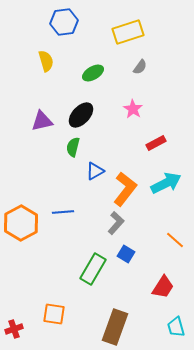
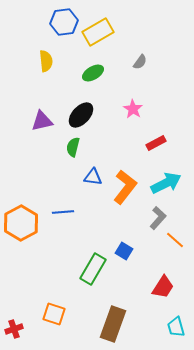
yellow rectangle: moved 30 px left; rotated 12 degrees counterclockwise
yellow semicircle: rotated 10 degrees clockwise
gray semicircle: moved 5 px up
blue triangle: moved 2 px left, 6 px down; rotated 36 degrees clockwise
orange L-shape: moved 2 px up
gray L-shape: moved 42 px right, 5 px up
blue square: moved 2 px left, 3 px up
orange square: rotated 10 degrees clockwise
brown rectangle: moved 2 px left, 3 px up
